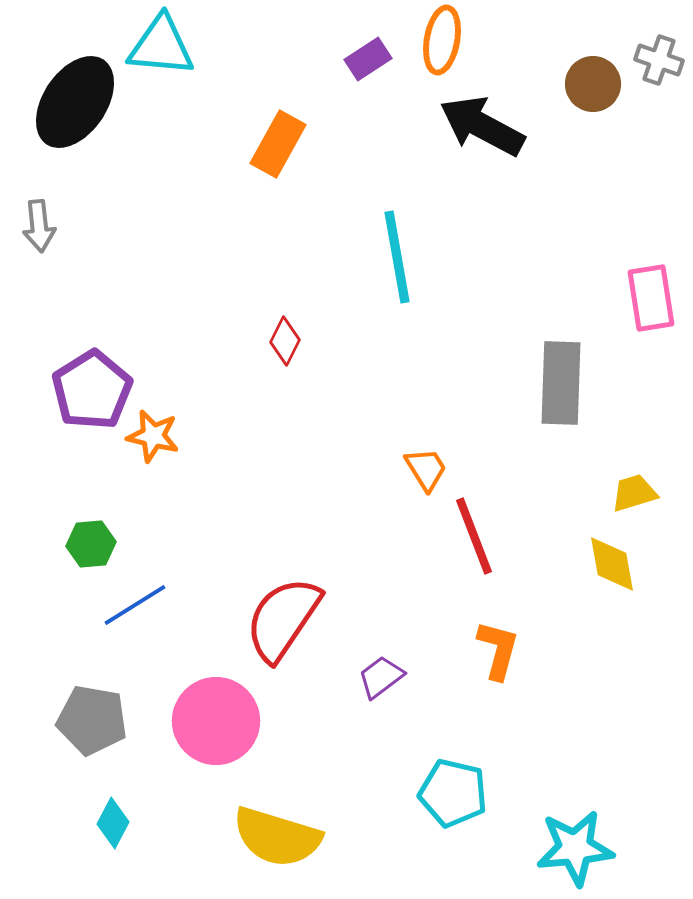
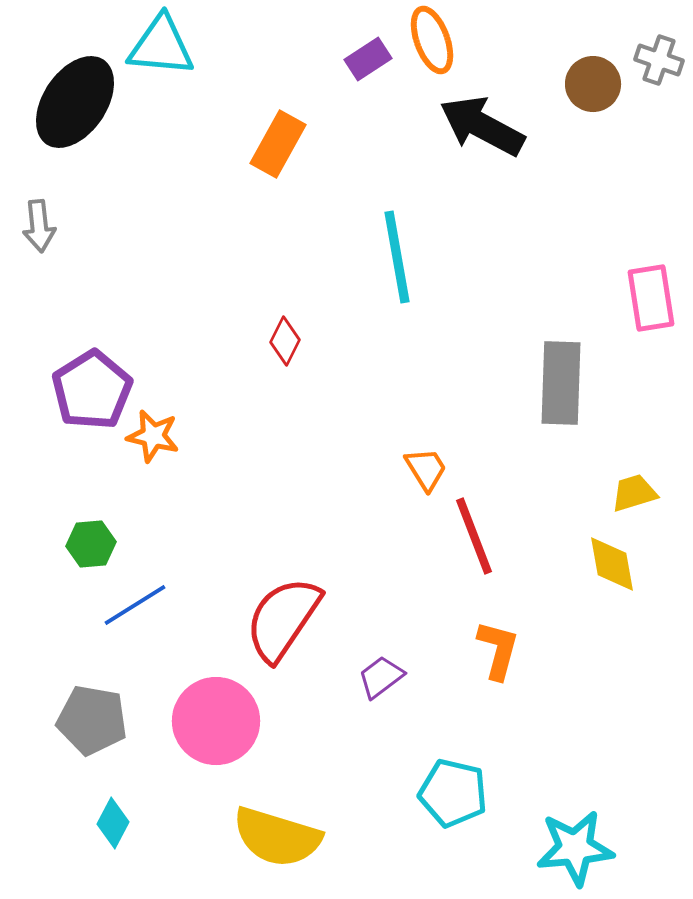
orange ellipse: moved 10 px left; rotated 30 degrees counterclockwise
